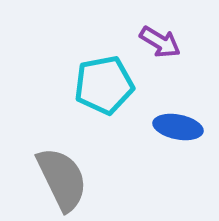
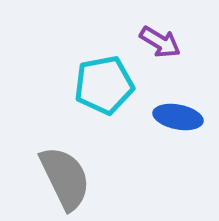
blue ellipse: moved 10 px up
gray semicircle: moved 3 px right, 1 px up
